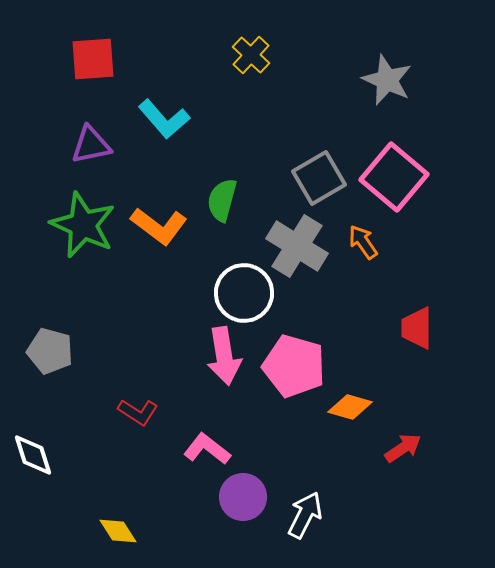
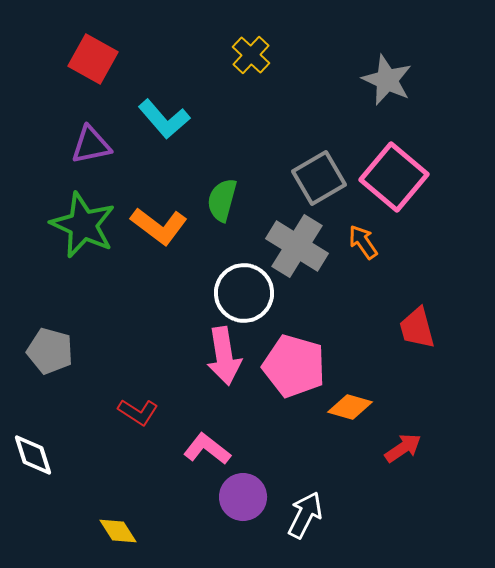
red square: rotated 33 degrees clockwise
red trapezoid: rotated 15 degrees counterclockwise
